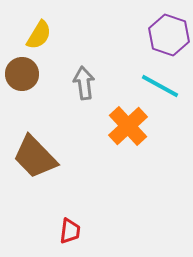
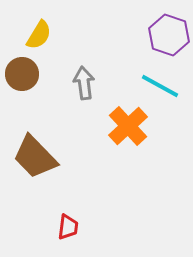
red trapezoid: moved 2 px left, 4 px up
